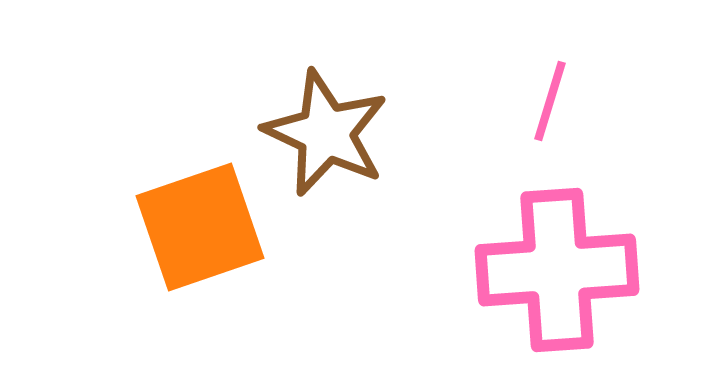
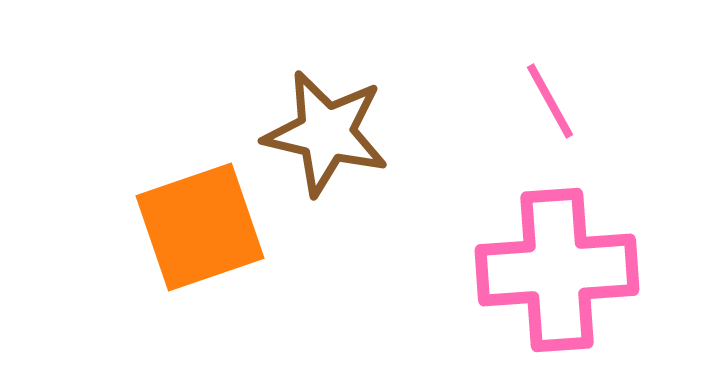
pink line: rotated 46 degrees counterclockwise
brown star: rotated 12 degrees counterclockwise
